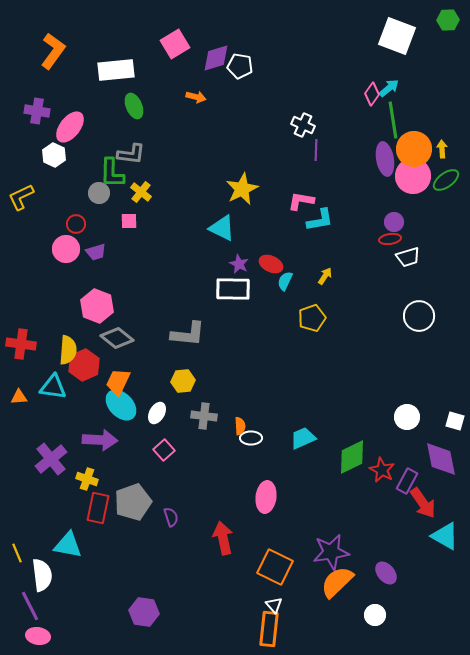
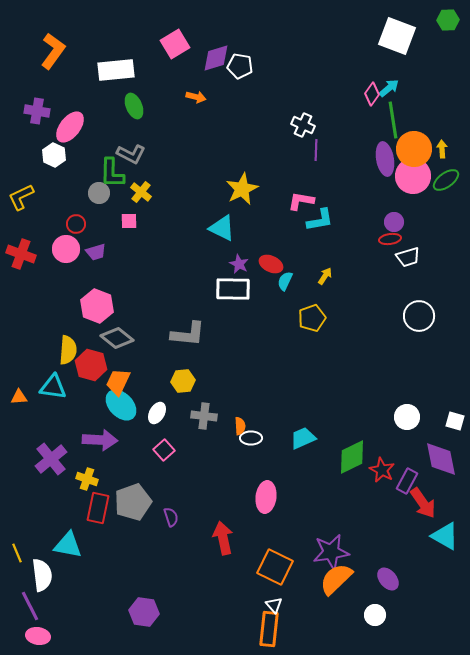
gray L-shape at (131, 154): rotated 20 degrees clockwise
red cross at (21, 344): moved 90 px up; rotated 12 degrees clockwise
red hexagon at (84, 365): moved 7 px right; rotated 20 degrees counterclockwise
purple ellipse at (386, 573): moved 2 px right, 6 px down
orange semicircle at (337, 582): moved 1 px left, 3 px up
